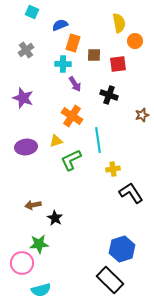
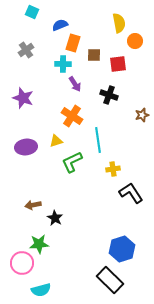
green L-shape: moved 1 px right, 2 px down
